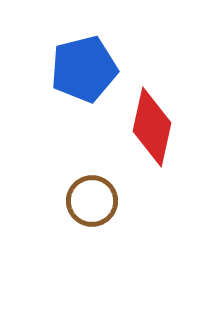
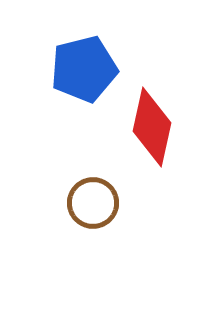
brown circle: moved 1 px right, 2 px down
